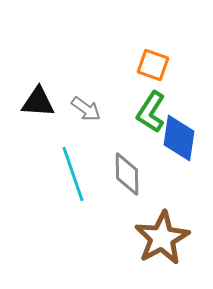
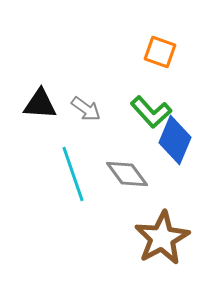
orange square: moved 7 px right, 13 px up
black triangle: moved 2 px right, 2 px down
green L-shape: rotated 75 degrees counterclockwise
blue diamond: moved 4 px left, 2 px down; rotated 15 degrees clockwise
gray diamond: rotated 36 degrees counterclockwise
